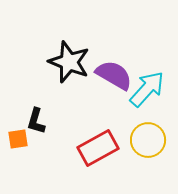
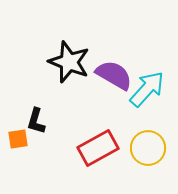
yellow circle: moved 8 px down
